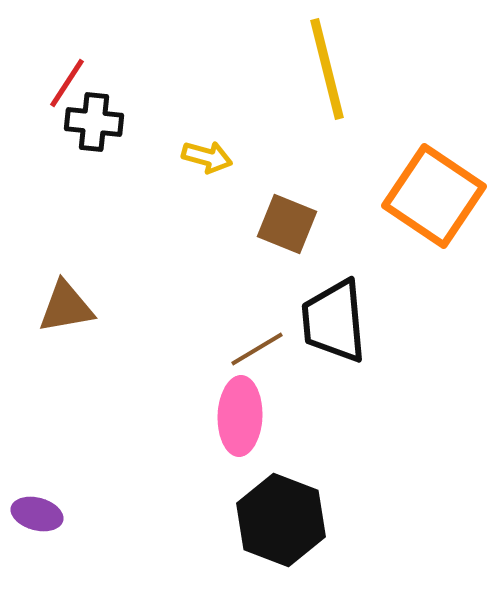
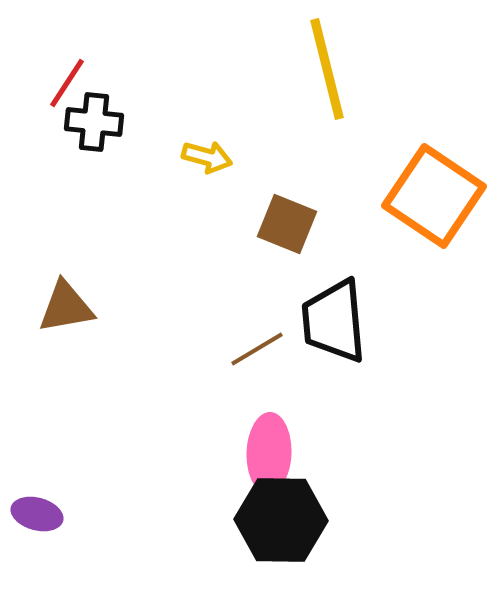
pink ellipse: moved 29 px right, 37 px down
black hexagon: rotated 20 degrees counterclockwise
